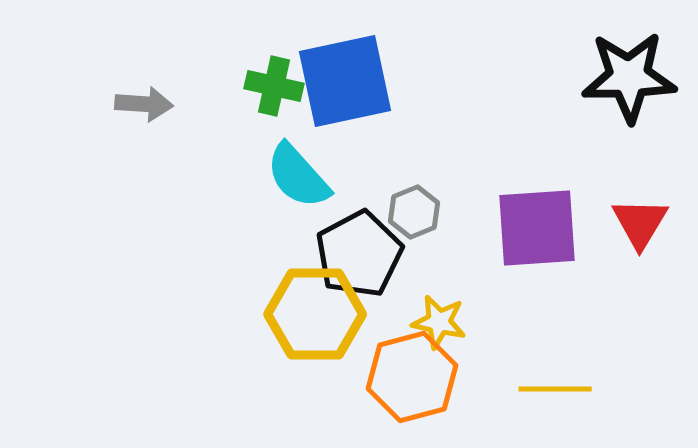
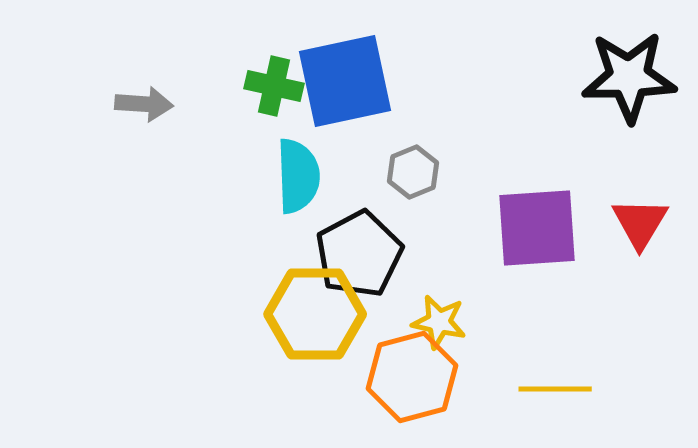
cyan semicircle: rotated 140 degrees counterclockwise
gray hexagon: moved 1 px left, 40 px up
